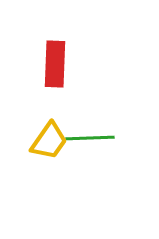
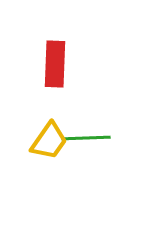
green line: moved 4 px left
